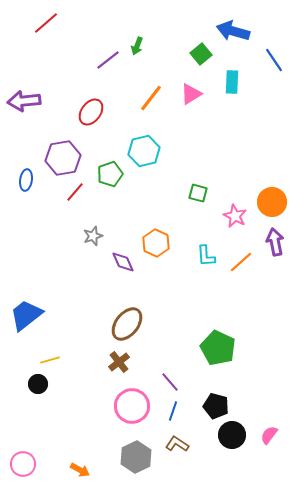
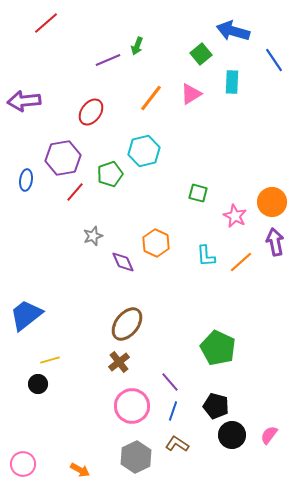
purple line at (108, 60): rotated 15 degrees clockwise
